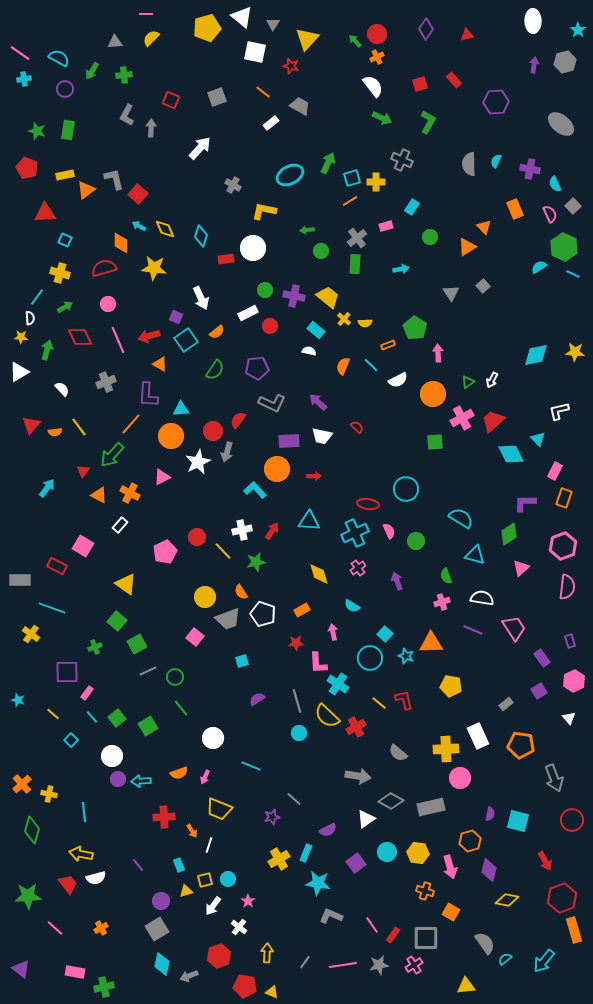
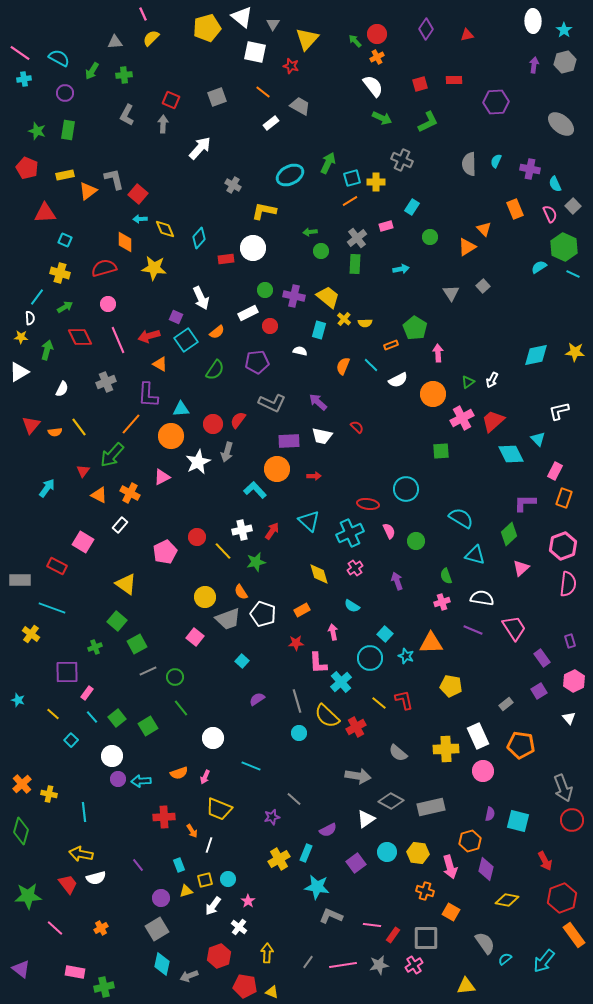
pink line at (146, 14): moved 3 px left; rotated 64 degrees clockwise
cyan star at (578, 30): moved 14 px left
red rectangle at (454, 80): rotated 49 degrees counterclockwise
purple circle at (65, 89): moved 4 px down
green L-shape at (428, 122): rotated 35 degrees clockwise
gray arrow at (151, 128): moved 12 px right, 4 px up
orange triangle at (86, 190): moved 2 px right, 1 px down
cyan arrow at (139, 226): moved 1 px right, 7 px up; rotated 32 degrees counterclockwise
orange triangle at (484, 227): moved 2 px down
green arrow at (307, 230): moved 3 px right, 2 px down
cyan diamond at (201, 236): moved 2 px left, 2 px down; rotated 25 degrees clockwise
orange diamond at (121, 243): moved 4 px right, 1 px up
cyan rectangle at (316, 330): moved 3 px right; rotated 66 degrees clockwise
orange rectangle at (388, 345): moved 3 px right
white semicircle at (309, 351): moved 9 px left
purple pentagon at (257, 368): moved 6 px up
white semicircle at (62, 389): rotated 70 degrees clockwise
red circle at (213, 431): moved 7 px up
green square at (435, 442): moved 6 px right, 9 px down
cyan triangle at (309, 521): rotated 40 degrees clockwise
cyan cross at (355, 533): moved 5 px left
green diamond at (509, 534): rotated 10 degrees counterclockwise
pink square at (83, 546): moved 4 px up
pink cross at (358, 568): moved 3 px left
pink semicircle at (567, 587): moved 1 px right, 3 px up
cyan square at (242, 661): rotated 32 degrees counterclockwise
cyan cross at (338, 684): moved 3 px right, 2 px up; rotated 15 degrees clockwise
pink circle at (460, 778): moved 23 px right, 7 px up
gray arrow at (554, 778): moved 9 px right, 10 px down
green diamond at (32, 830): moved 11 px left, 1 px down
purple diamond at (489, 870): moved 3 px left, 1 px up
cyan star at (318, 883): moved 1 px left, 4 px down
purple circle at (161, 901): moved 3 px up
pink line at (372, 925): rotated 48 degrees counterclockwise
orange rectangle at (574, 930): moved 5 px down; rotated 20 degrees counterclockwise
gray line at (305, 962): moved 3 px right
